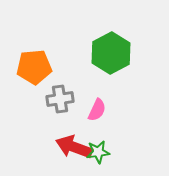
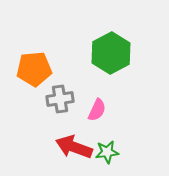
orange pentagon: moved 2 px down
green star: moved 9 px right
